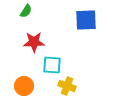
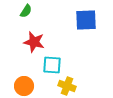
red star: rotated 15 degrees clockwise
